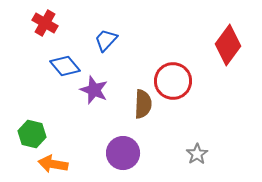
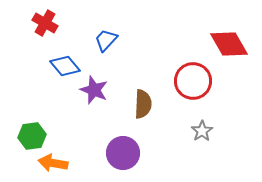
red diamond: moved 1 px right, 1 px up; rotated 66 degrees counterclockwise
red circle: moved 20 px right
green hexagon: moved 2 px down; rotated 20 degrees counterclockwise
gray star: moved 5 px right, 23 px up
orange arrow: moved 1 px up
